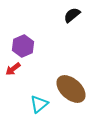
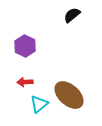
purple hexagon: moved 2 px right; rotated 10 degrees counterclockwise
red arrow: moved 12 px right, 13 px down; rotated 35 degrees clockwise
brown ellipse: moved 2 px left, 6 px down
